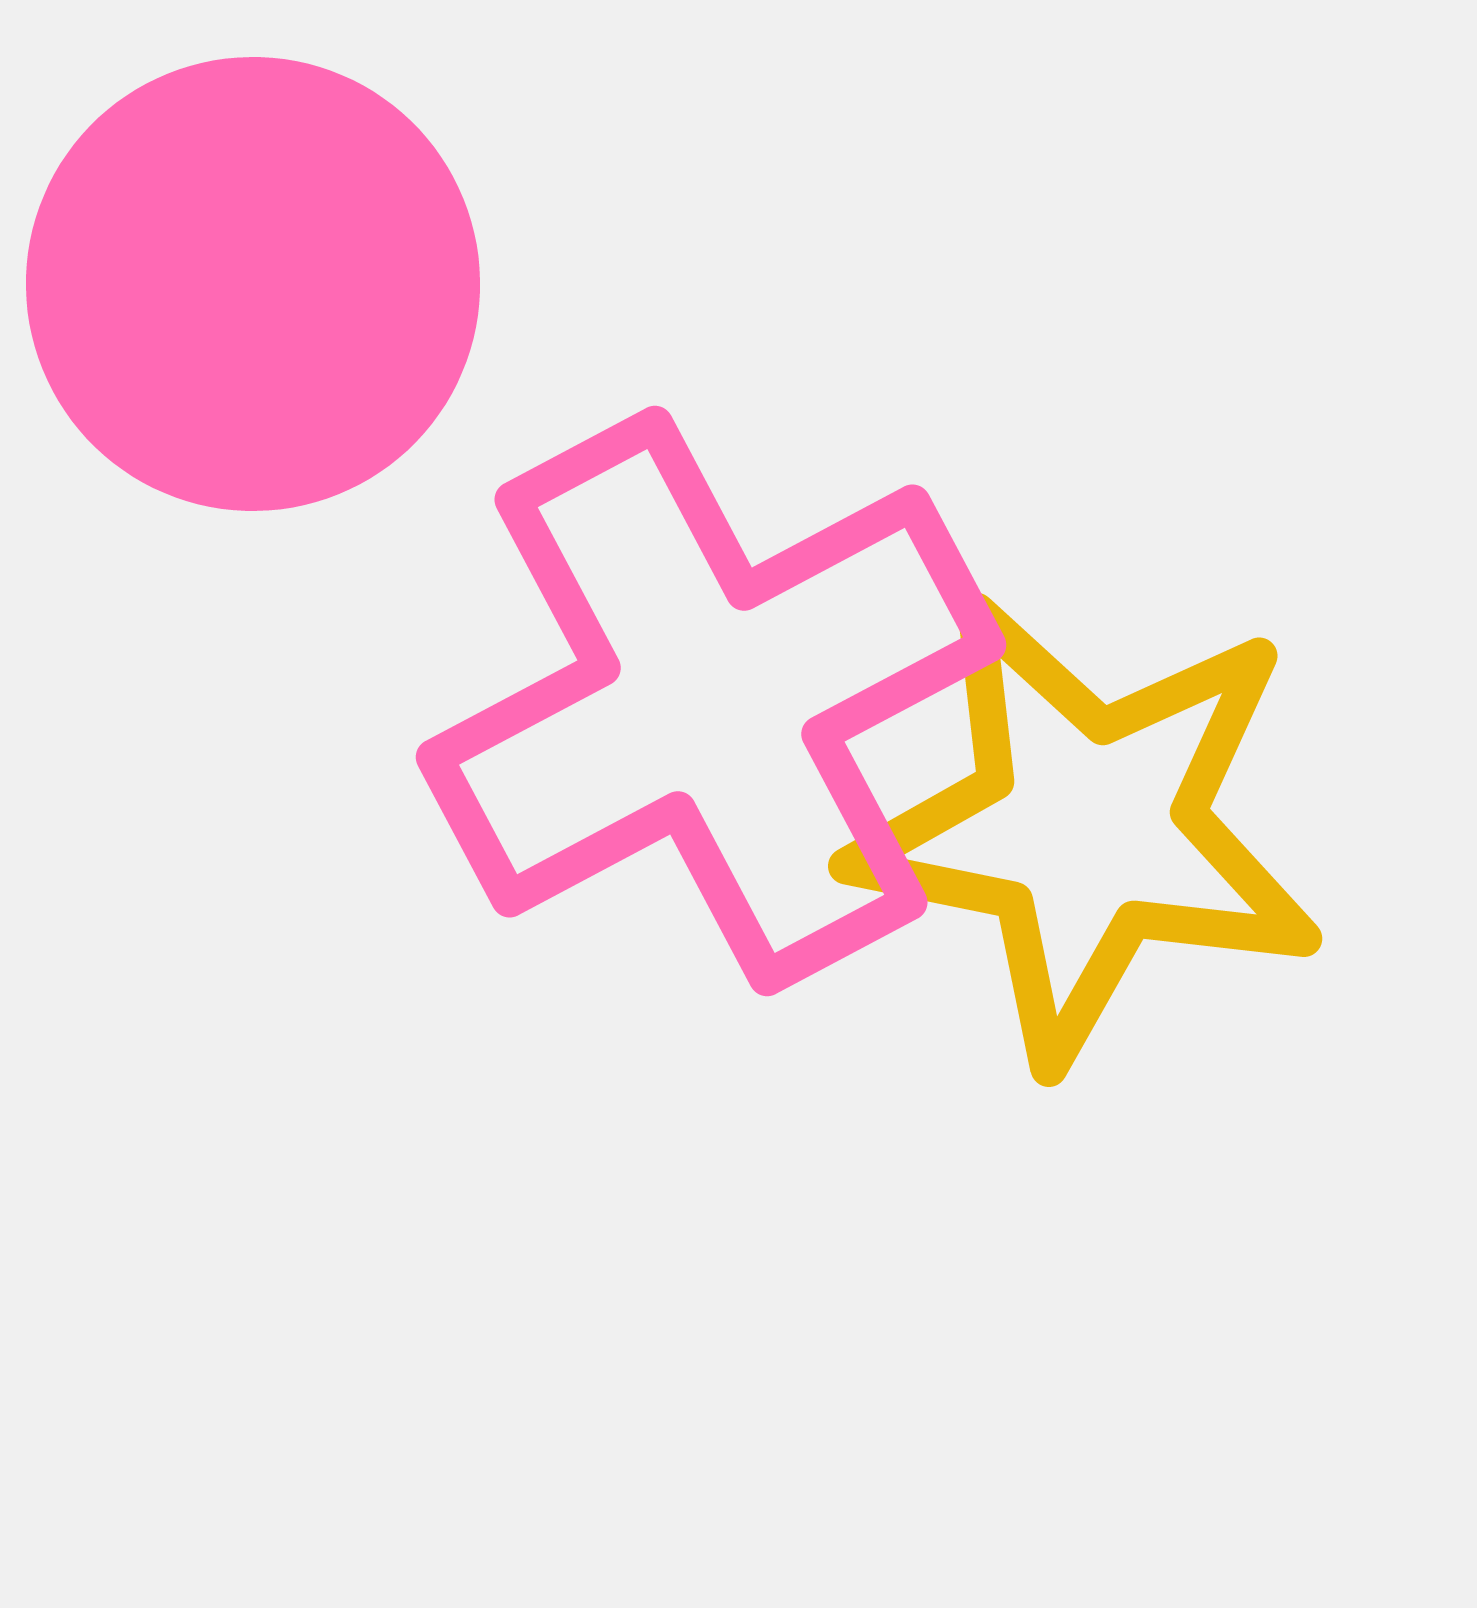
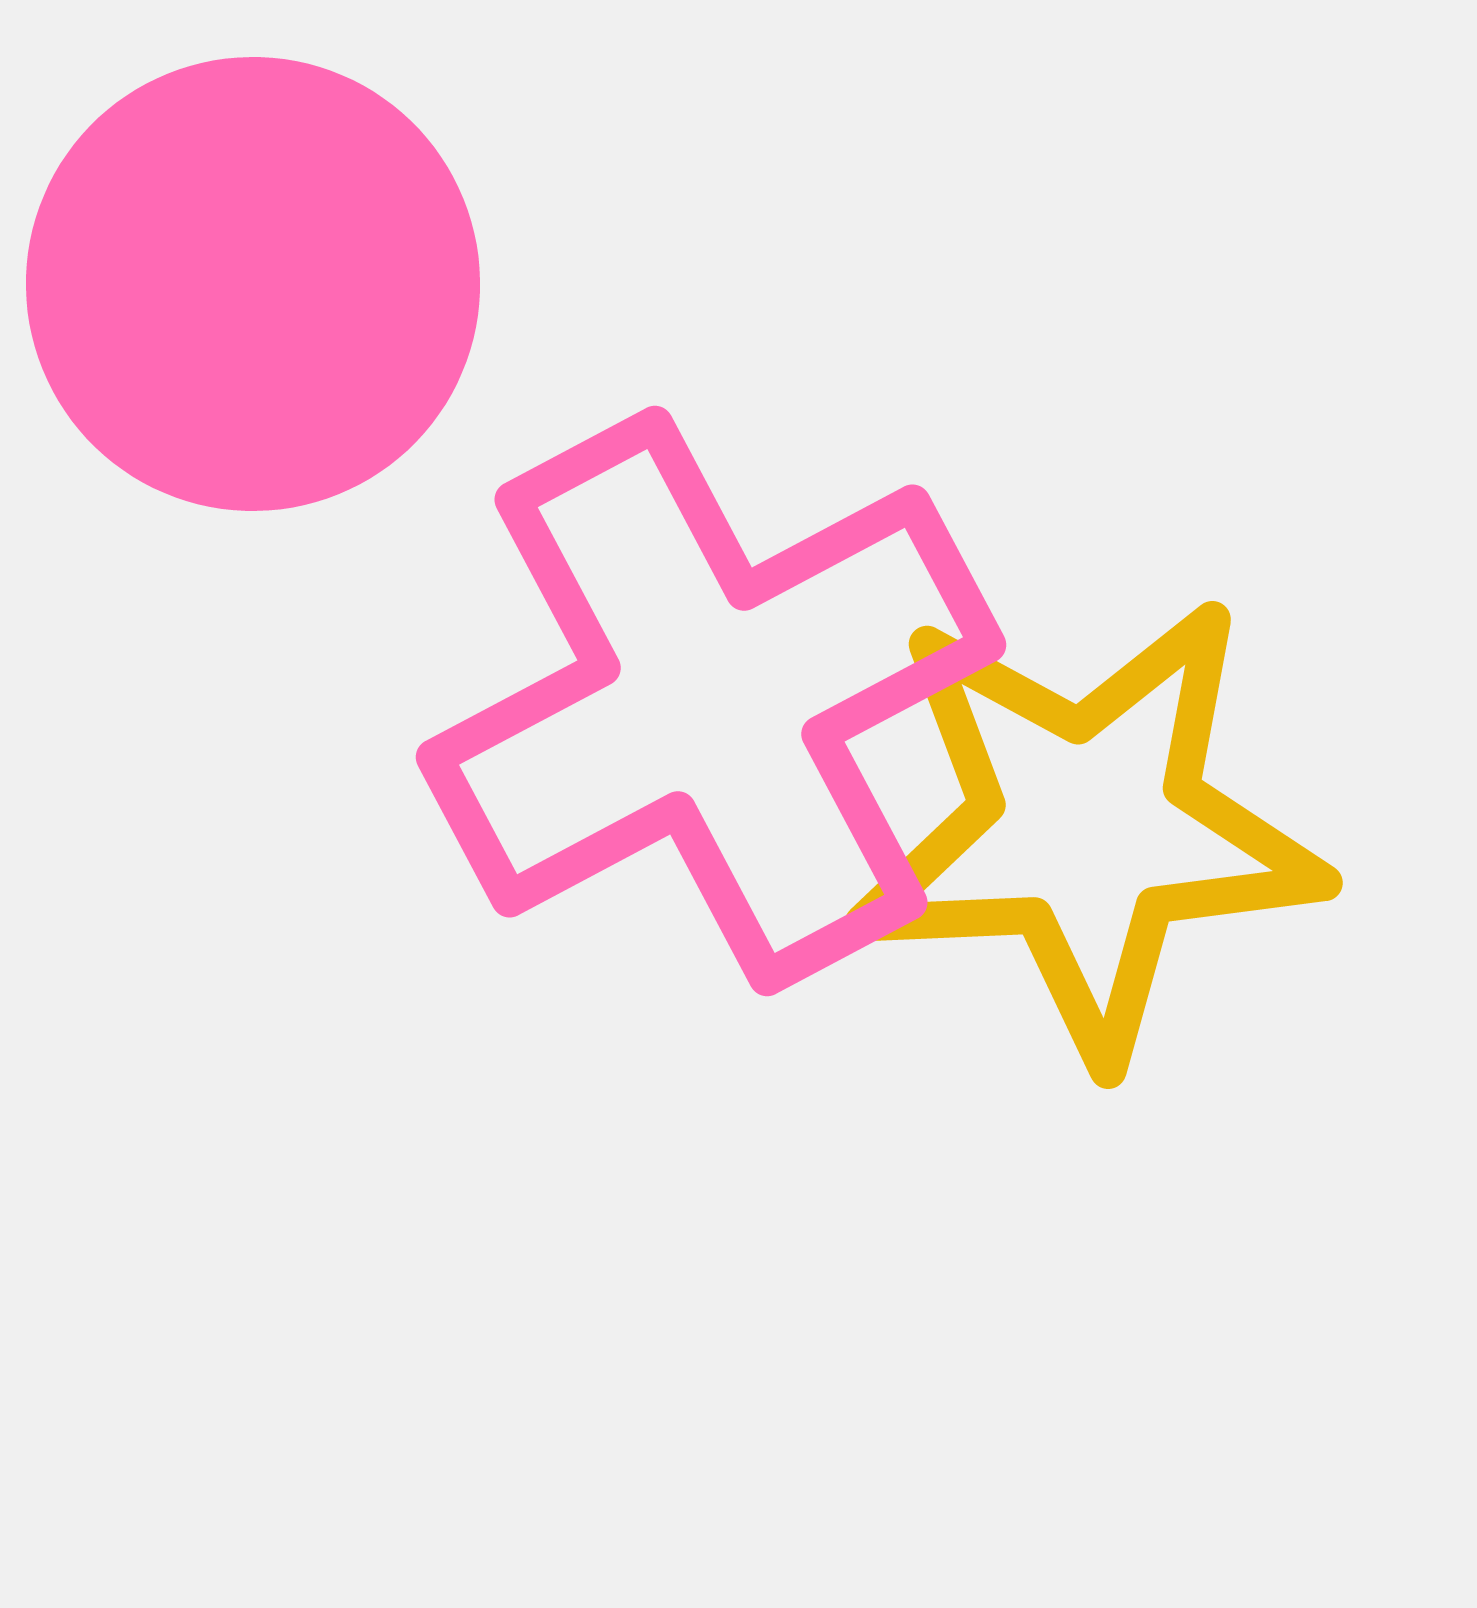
yellow star: rotated 14 degrees counterclockwise
